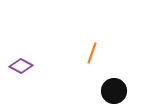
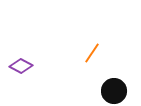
orange line: rotated 15 degrees clockwise
